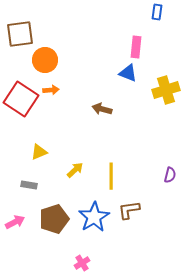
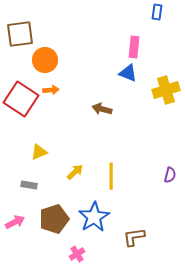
pink rectangle: moved 2 px left
yellow arrow: moved 2 px down
brown L-shape: moved 5 px right, 27 px down
pink cross: moved 5 px left, 9 px up
